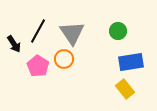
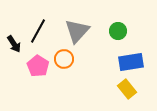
gray triangle: moved 5 px right, 2 px up; rotated 16 degrees clockwise
yellow rectangle: moved 2 px right
